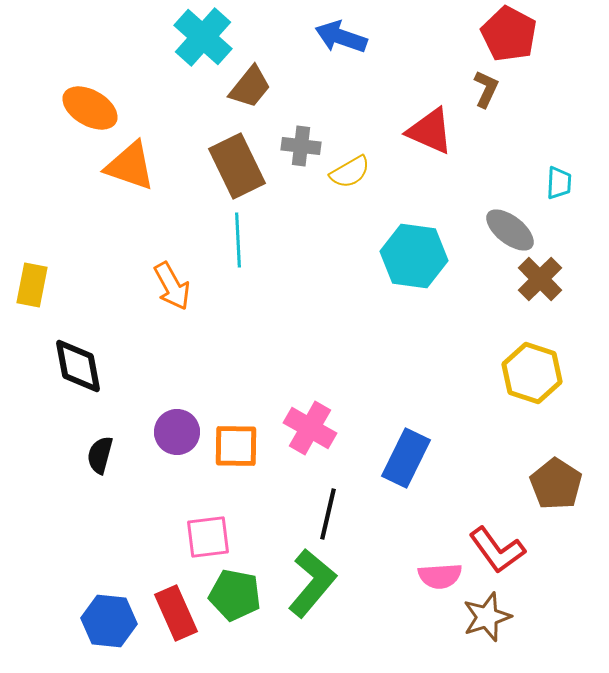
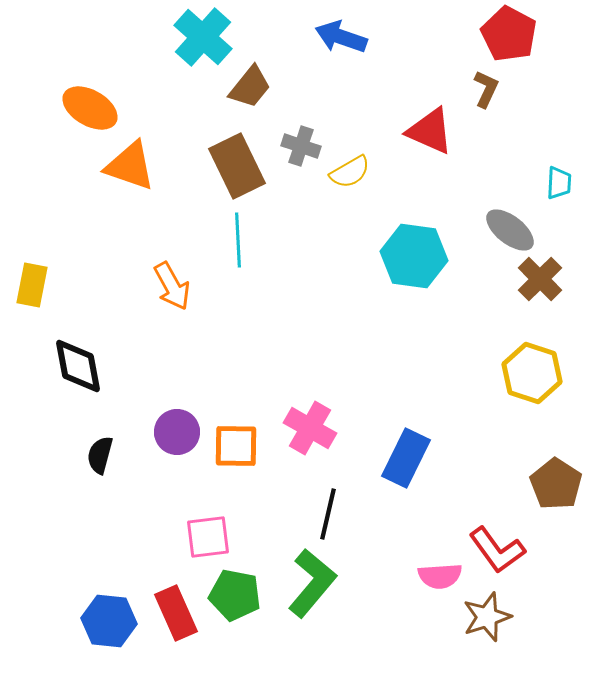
gray cross: rotated 12 degrees clockwise
